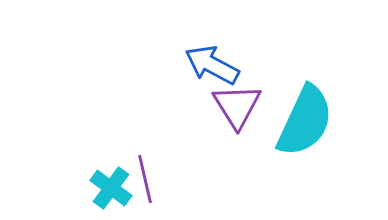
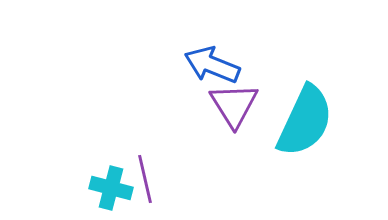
blue arrow: rotated 6 degrees counterclockwise
purple triangle: moved 3 px left, 1 px up
cyan cross: rotated 21 degrees counterclockwise
